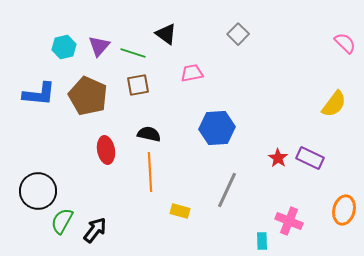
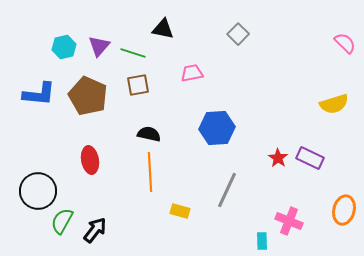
black triangle: moved 3 px left, 5 px up; rotated 25 degrees counterclockwise
yellow semicircle: rotated 36 degrees clockwise
red ellipse: moved 16 px left, 10 px down
